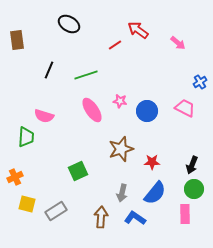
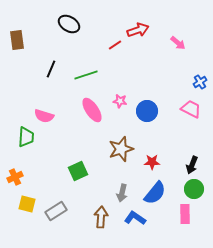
red arrow: rotated 125 degrees clockwise
black line: moved 2 px right, 1 px up
pink trapezoid: moved 6 px right, 1 px down
